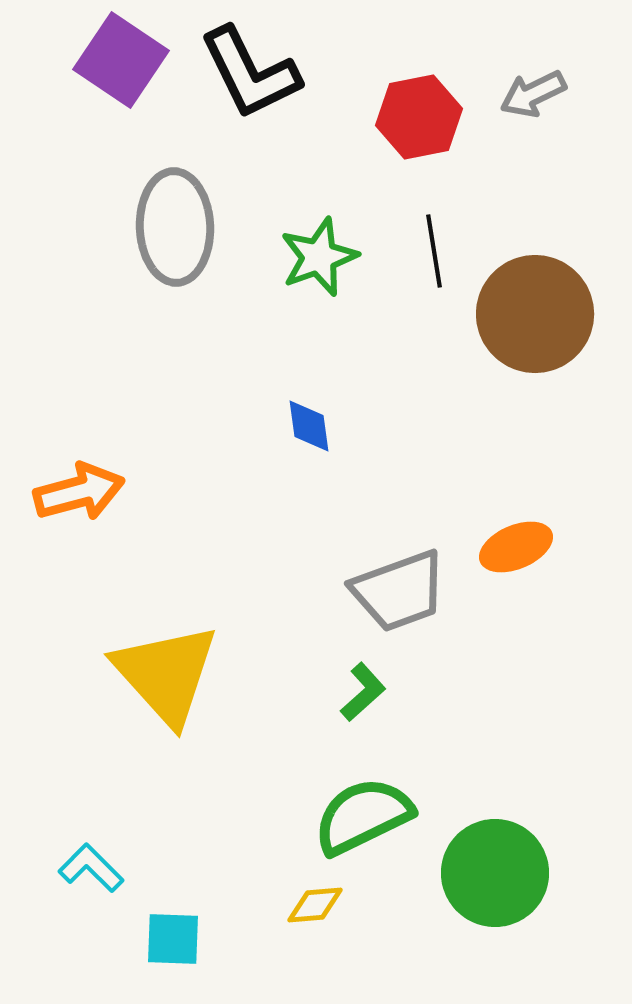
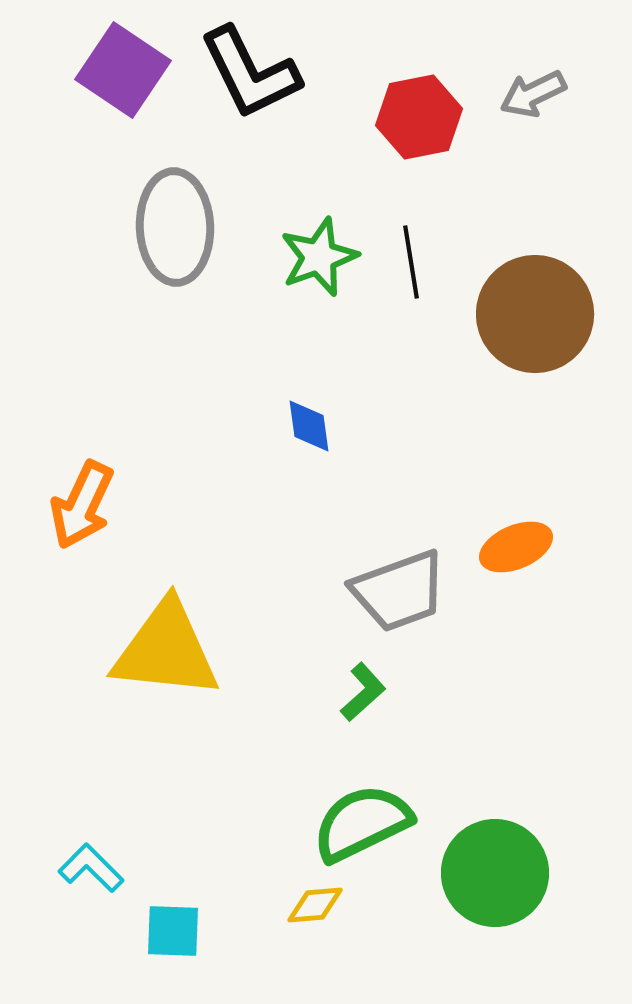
purple square: moved 2 px right, 10 px down
black line: moved 23 px left, 11 px down
orange arrow: moved 3 px right, 13 px down; rotated 130 degrees clockwise
yellow triangle: moved 24 px up; rotated 42 degrees counterclockwise
green semicircle: moved 1 px left, 7 px down
cyan square: moved 8 px up
